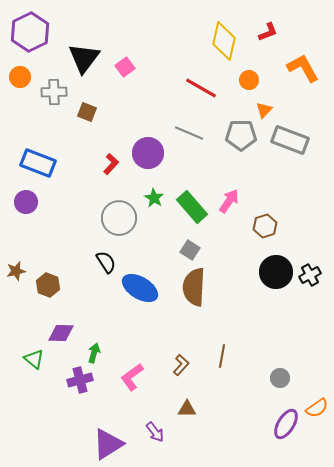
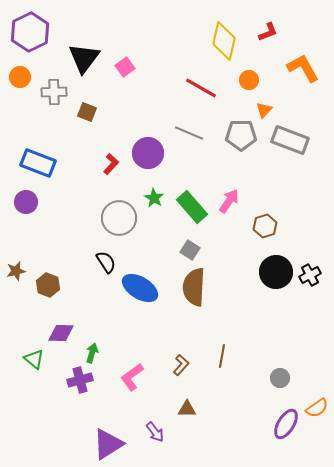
green arrow at (94, 353): moved 2 px left
